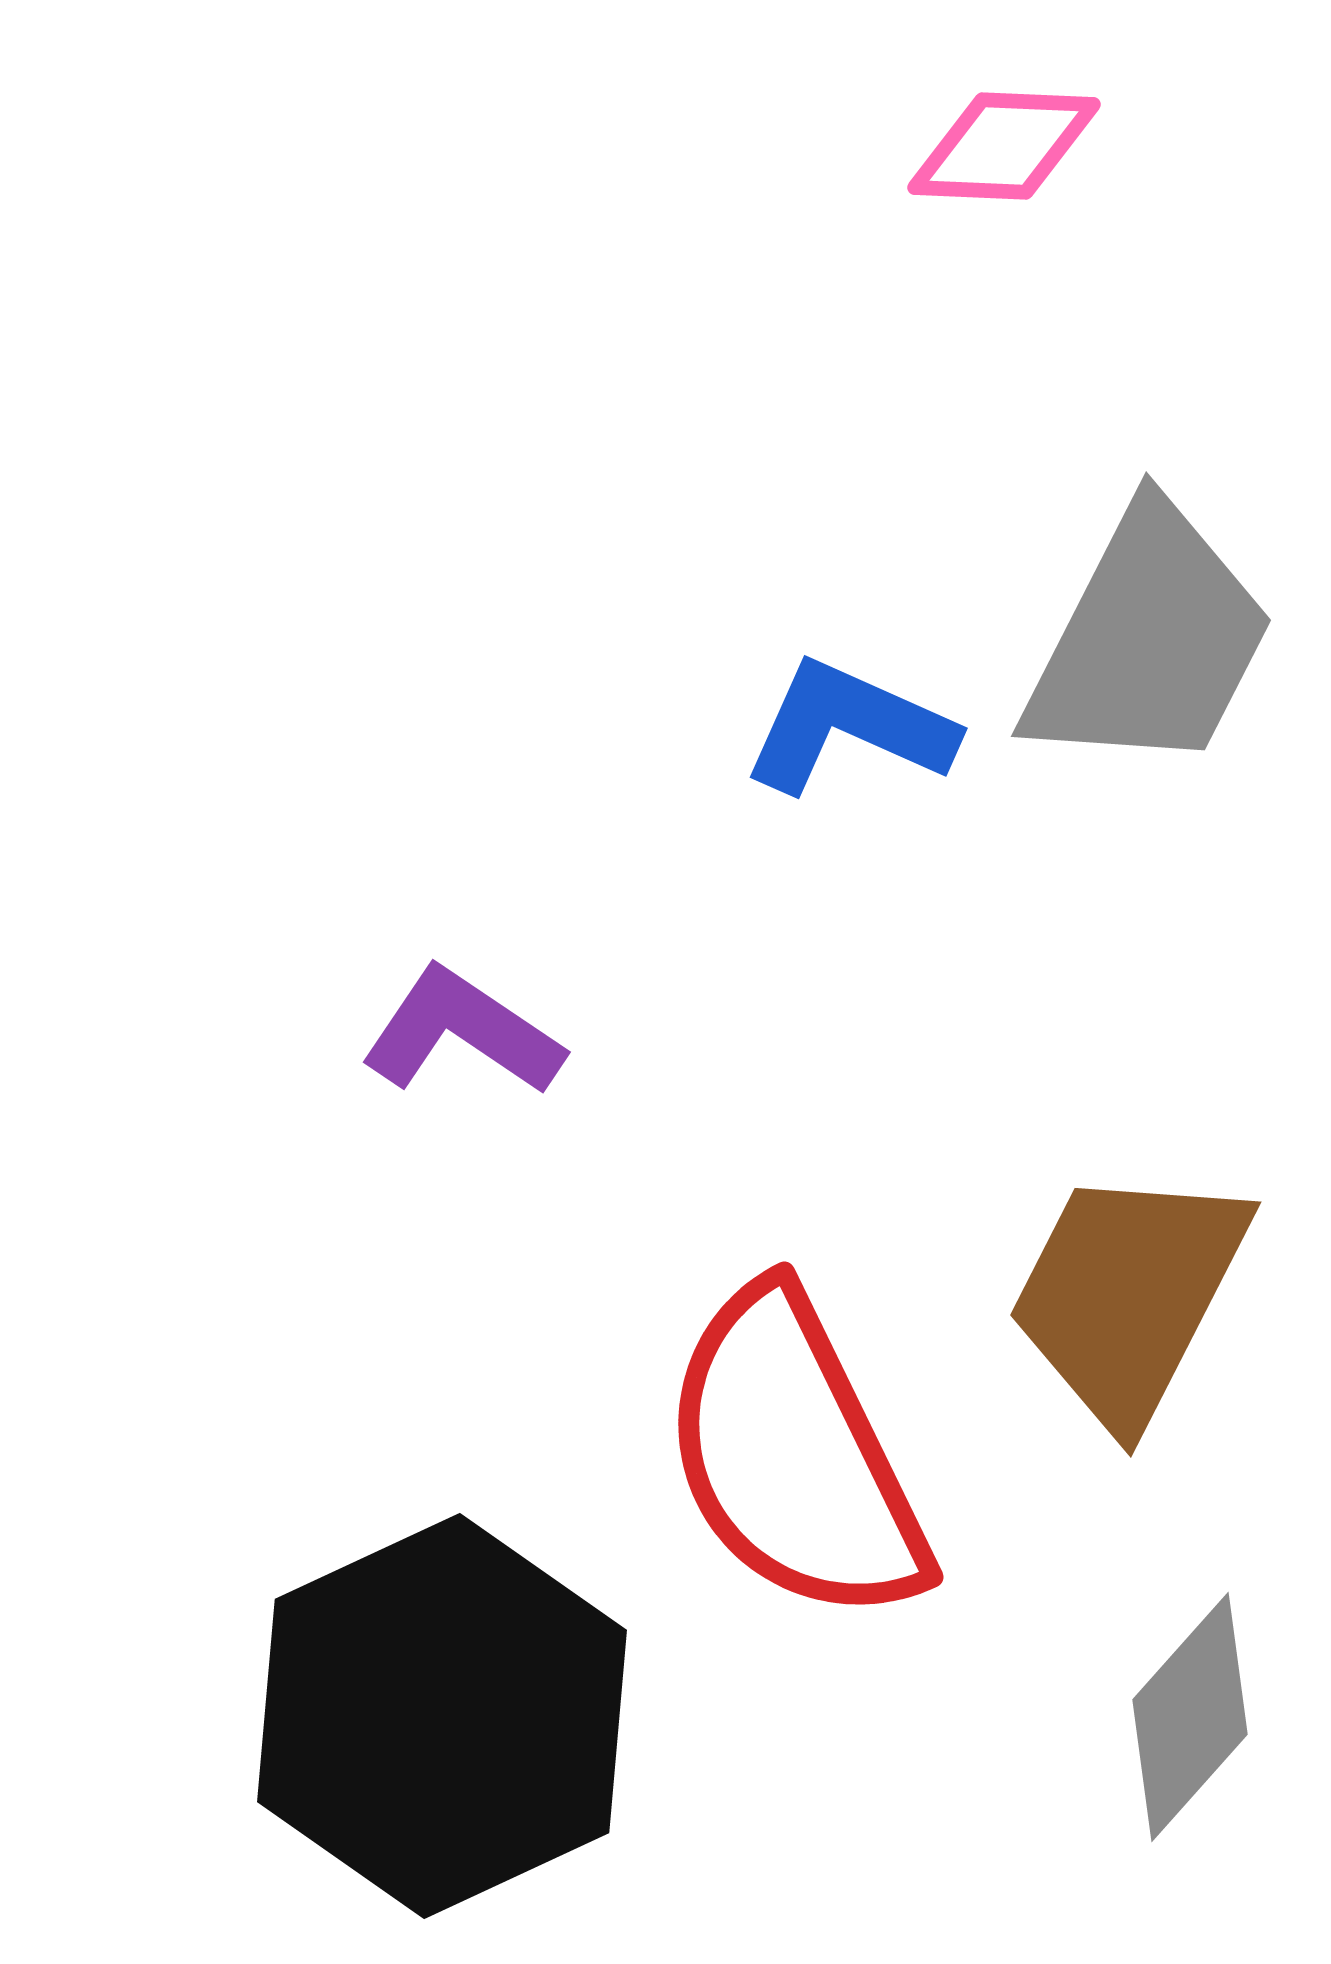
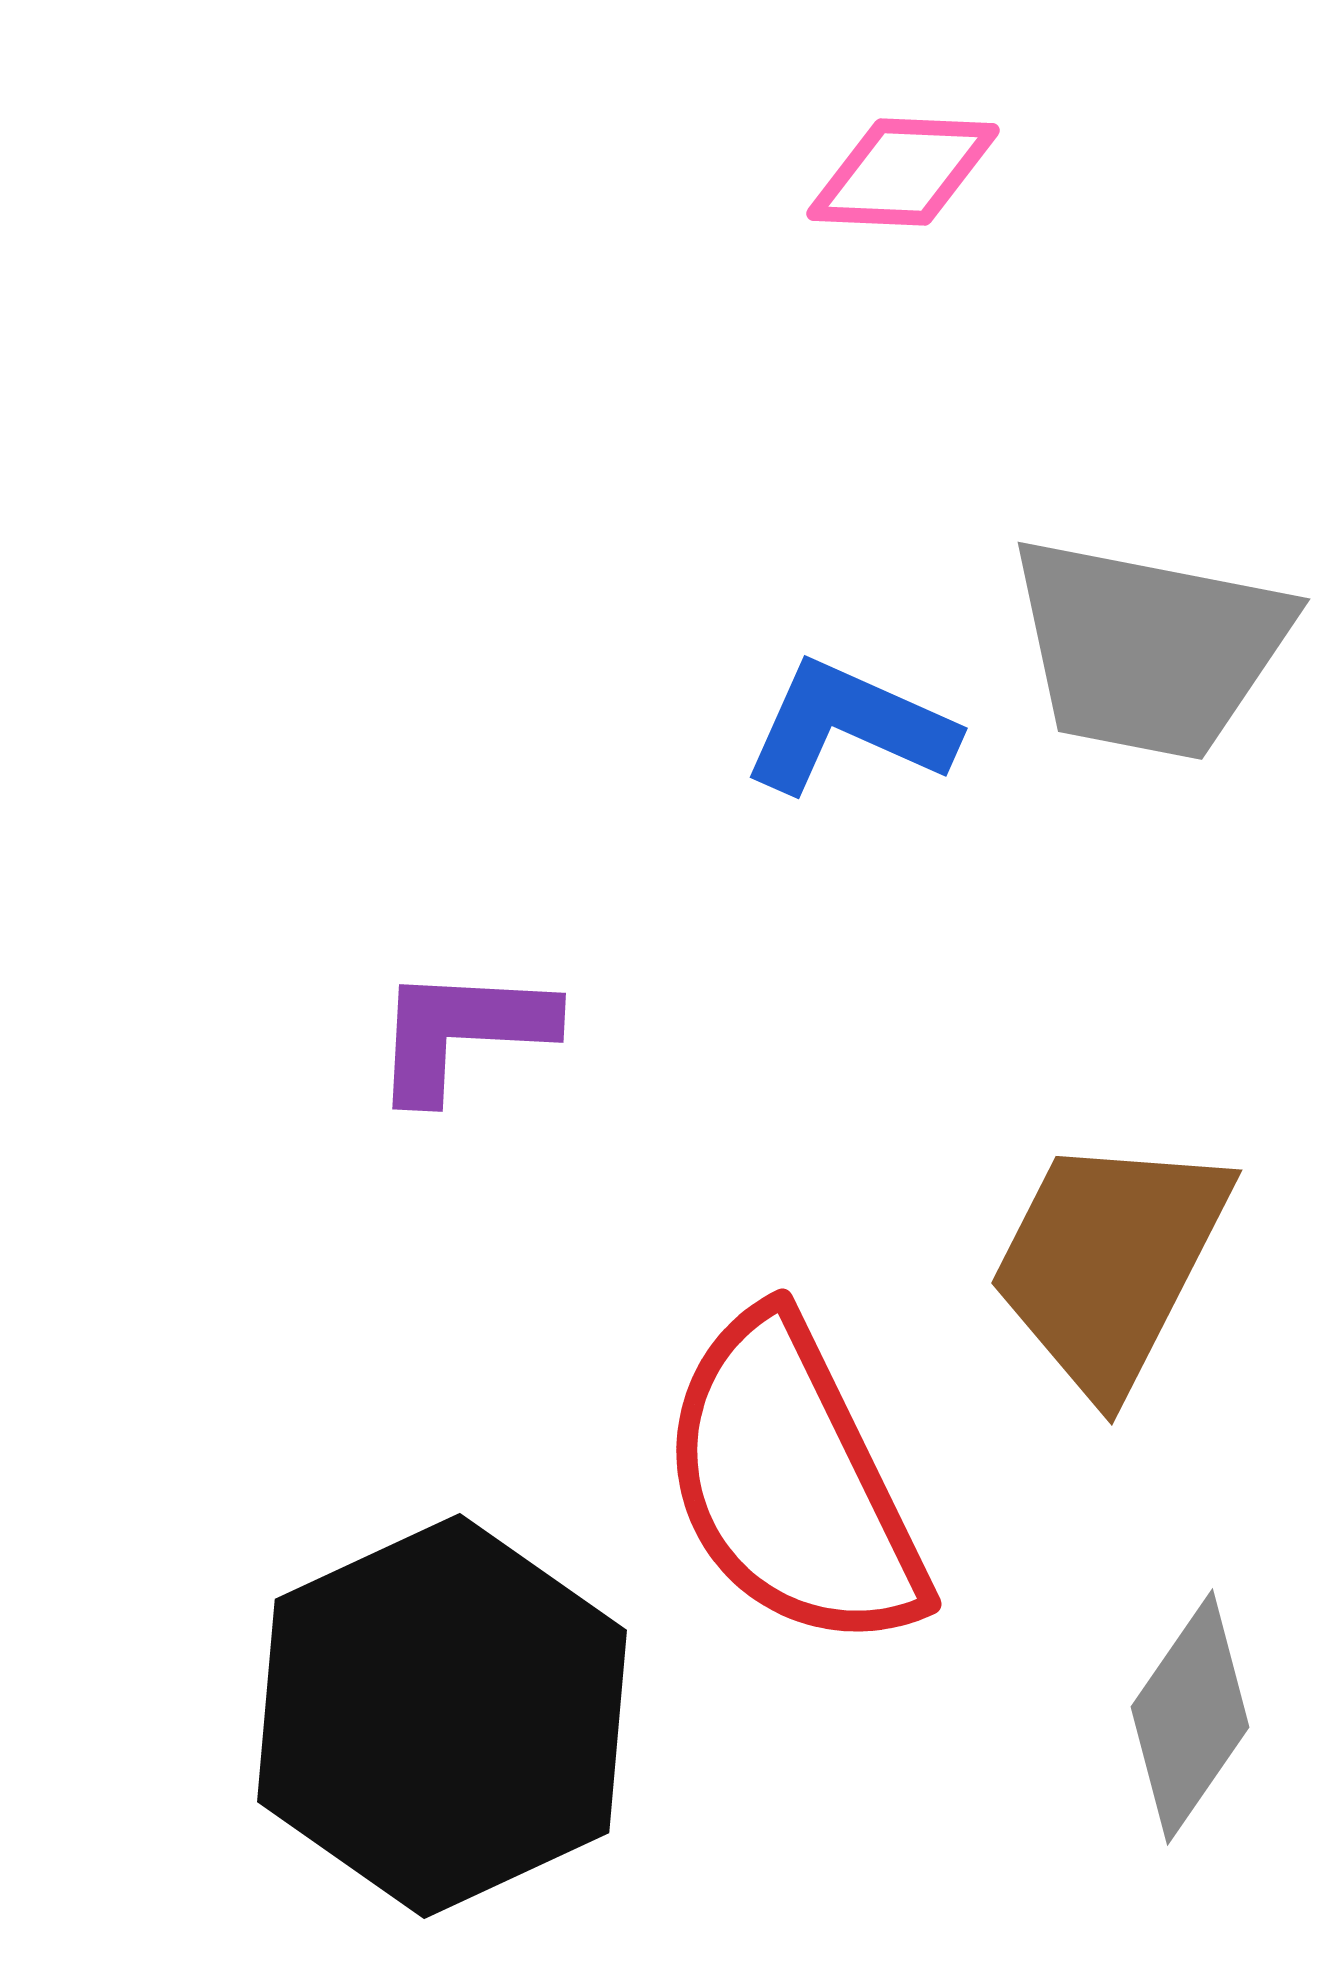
pink diamond: moved 101 px left, 26 px down
gray trapezoid: moved 8 px down; rotated 74 degrees clockwise
purple L-shape: rotated 31 degrees counterclockwise
brown trapezoid: moved 19 px left, 32 px up
red semicircle: moved 2 px left, 27 px down
gray diamond: rotated 7 degrees counterclockwise
